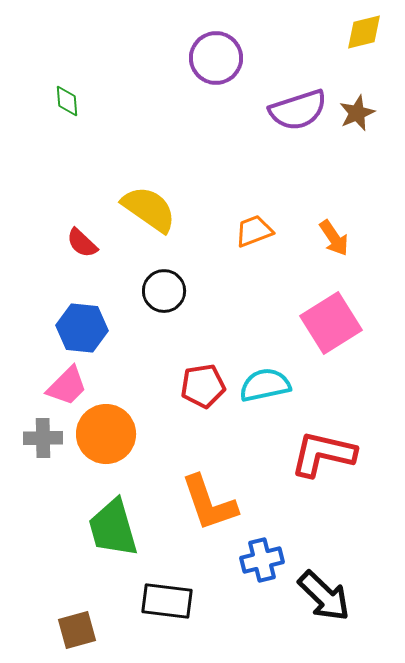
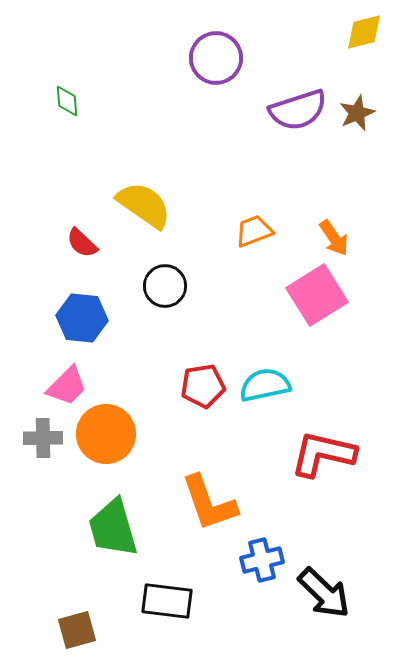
yellow semicircle: moved 5 px left, 4 px up
black circle: moved 1 px right, 5 px up
pink square: moved 14 px left, 28 px up
blue hexagon: moved 10 px up
black arrow: moved 3 px up
